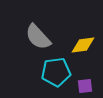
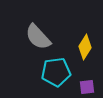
yellow diamond: moved 2 px right, 2 px down; rotated 50 degrees counterclockwise
purple square: moved 2 px right, 1 px down
